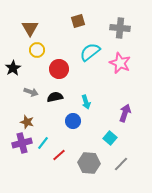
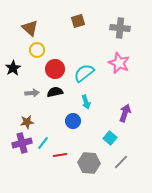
brown triangle: rotated 18 degrees counterclockwise
cyan semicircle: moved 6 px left, 21 px down
pink star: moved 1 px left
red circle: moved 4 px left
gray arrow: moved 1 px right, 1 px down; rotated 24 degrees counterclockwise
black semicircle: moved 5 px up
brown star: rotated 24 degrees counterclockwise
red line: moved 1 px right; rotated 32 degrees clockwise
gray line: moved 2 px up
